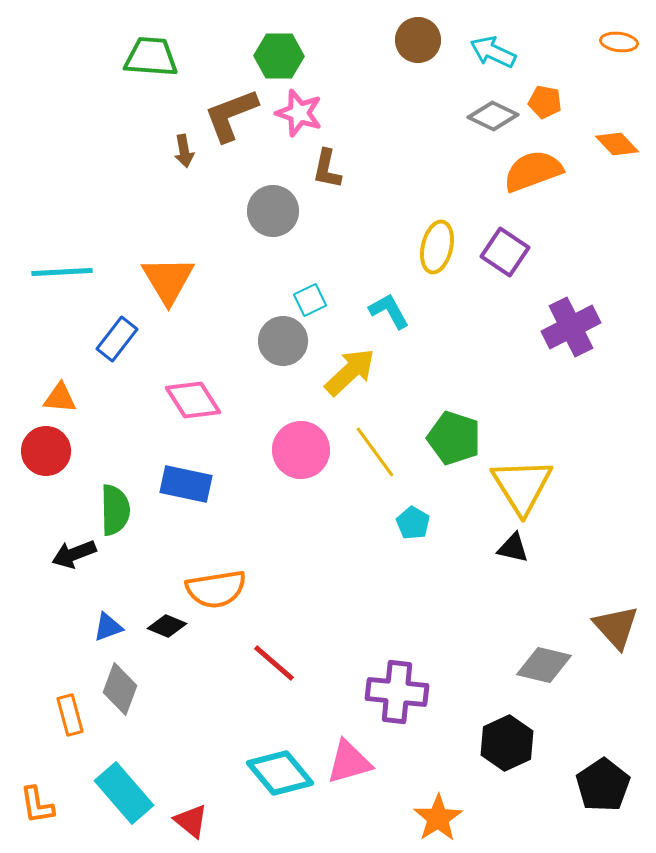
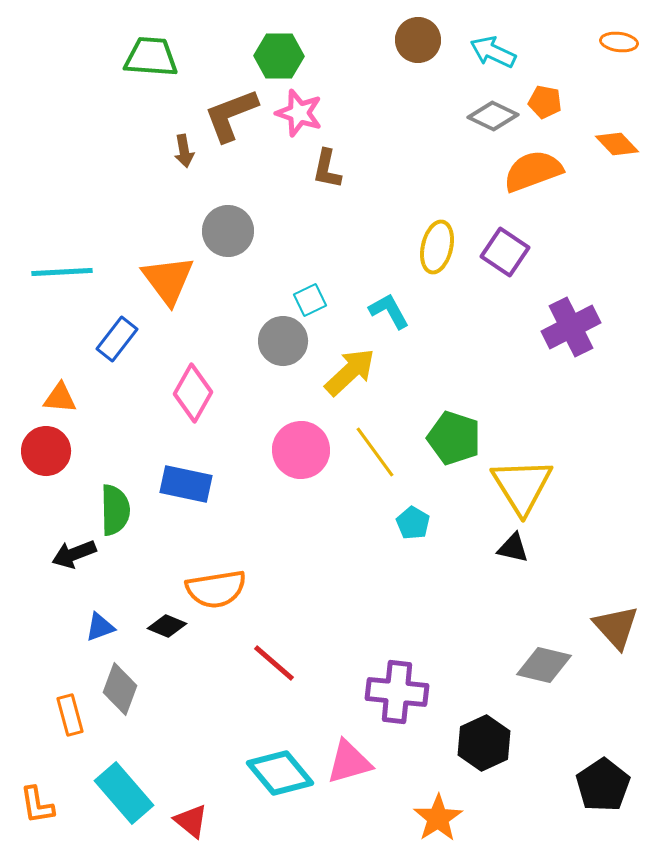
gray circle at (273, 211): moved 45 px left, 20 px down
orange triangle at (168, 280): rotated 6 degrees counterclockwise
pink diamond at (193, 400): moved 7 px up; rotated 62 degrees clockwise
blue triangle at (108, 627): moved 8 px left
black hexagon at (507, 743): moved 23 px left
